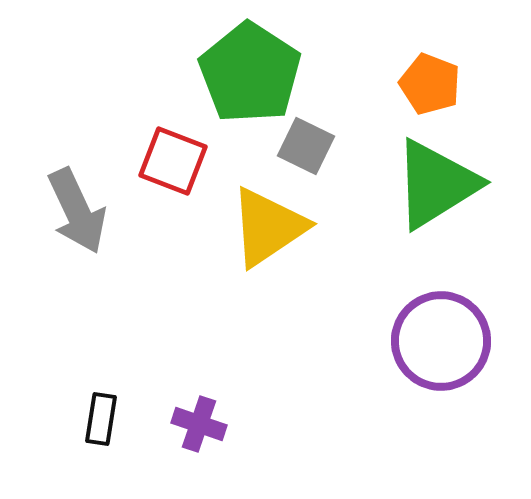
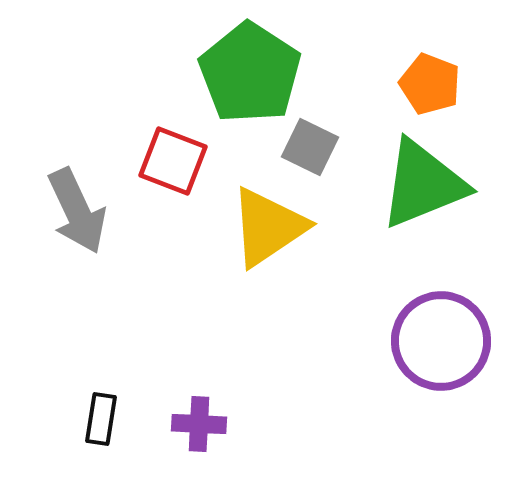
gray square: moved 4 px right, 1 px down
green triangle: moved 13 px left; rotated 10 degrees clockwise
purple cross: rotated 16 degrees counterclockwise
